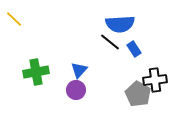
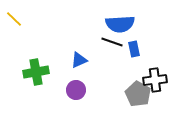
black line: moved 2 px right; rotated 20 degrees counterclockwise
blue rectangle: rotated 21 degrees clockwise
blue triangle: moved 10 px up; rotated 24 degrees clockwise
